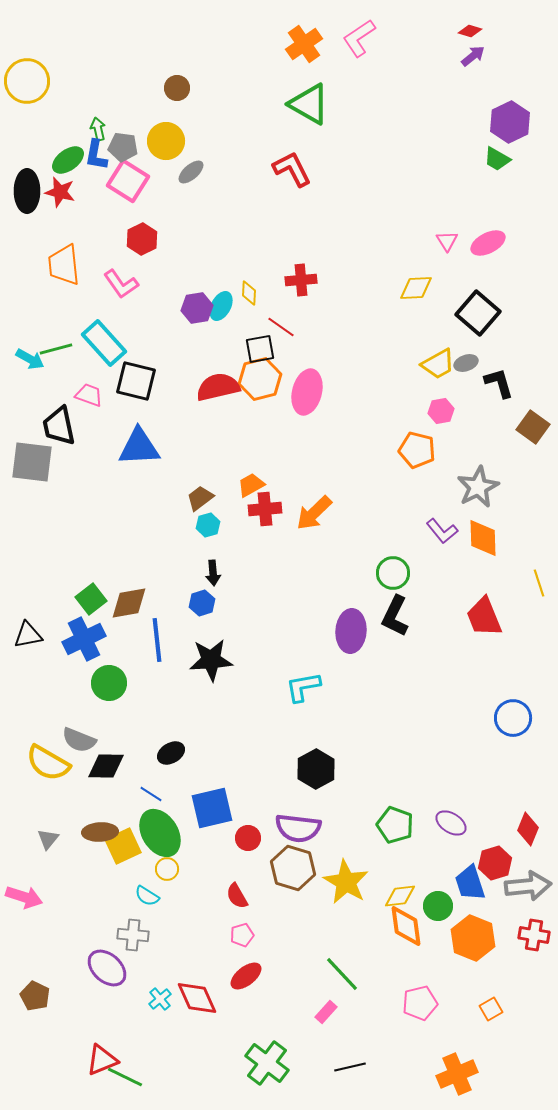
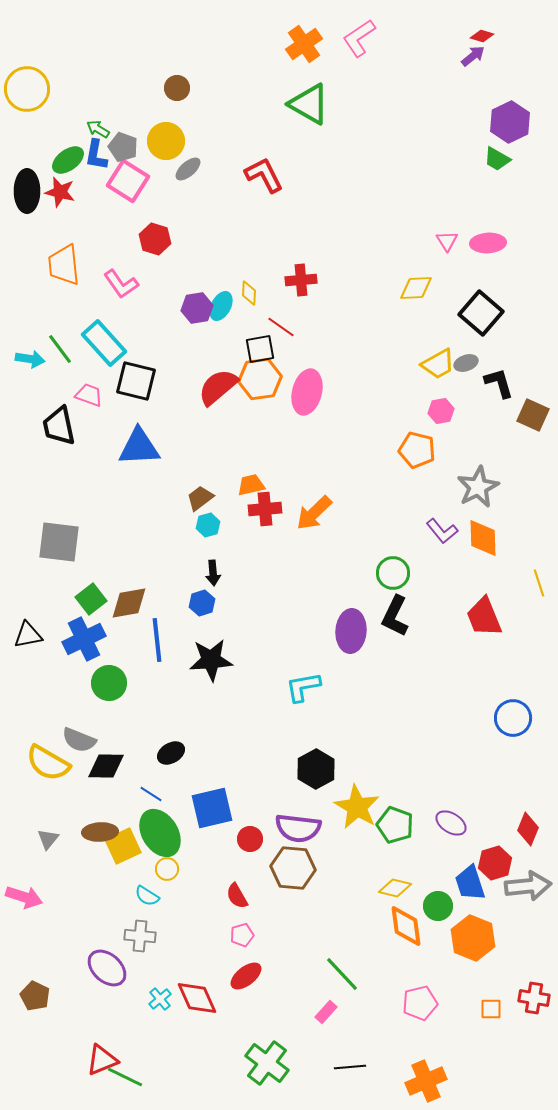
red diamond at (470, 31): moved 12 px right, 5 px down
yellow circle at (27, 81): moved 8 px down
green arrow at (98, 129): rotated 45 degrees counterclockwise
gray pentagon at (123, 147): rotated 12 degrees clockwise
red L-shape at (292, 169): moved 28 px left, 6 px down
gray ellipse at (191, 172): moved 3 px left, 3 px up
red hexagon at (142, 239): moved 13 px right; rotated 16 degrees counterclockwise
pink ellipse at (488, 243): rotated 24 degrees clockwise
black square at (478, 313): moved 3 px right
green line at (56, 349): moved 4 px right; rotated 68 degrees clockwise
cyan arrow at (30, 359): rotated 20 degrees counterclockwise
orange hexagon at (260, 379): rotated 6 degrees clockwise
red semicircle at (218, 387): rotated 27 degrees counterclockwise
brown square at (533, 427): moved 12 px up; rotated 12 degrees counterclockwise
gray square at (32, 462): moved 27 px right, 80 px down
orange trapezoid at (251, 485): rotated 16 degrees clockwise
red circle at (248, 838): moved 2 px right, 1 px down
brown hexagon at (293, 868): rotated 12 degrees counterclockwise
yellow star at (346, 882): moved 11 px right, 75 px up
yellow diamond at (400, 896): moved 5 px left, 8 px up; rotated 20 degrees clockwise
gray cross at (133, 935): moved 7 px right, 1 px down
red cross at (534, 935): moved 63 px down
orange square at (491, 1009): rotated 30 degrees clockwise
black line at (350, 1067): rotated 8 degrees clockwise
orange cross at (457, 1074): moved 31 px left, 7 px down
